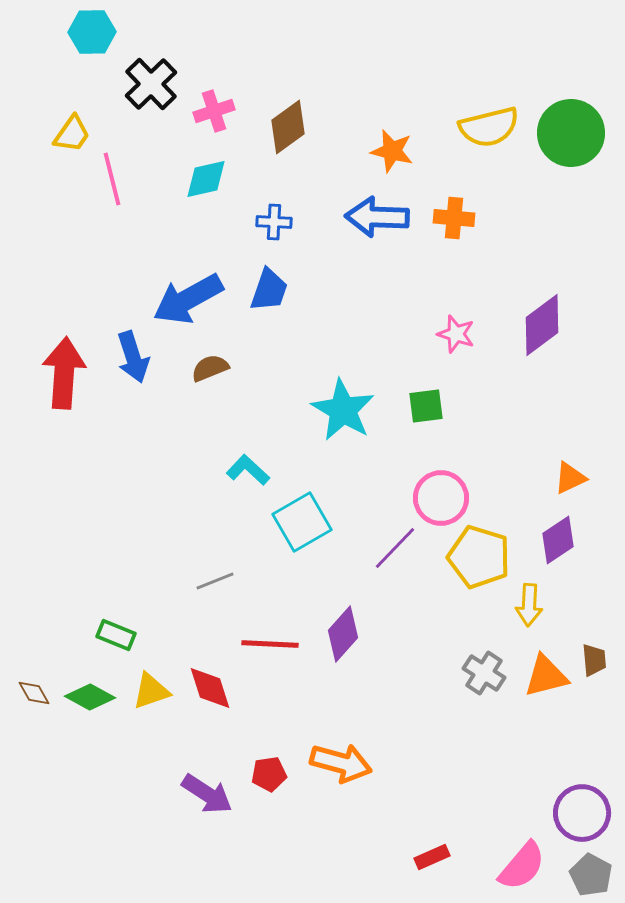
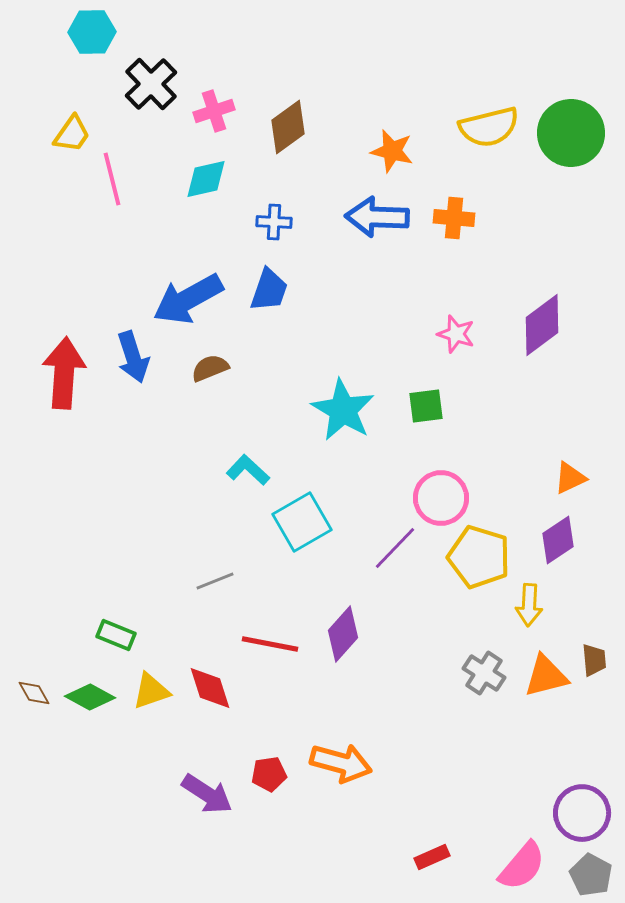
red line at (270, 644): rotated 8 degrees clockwise
